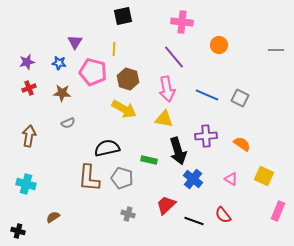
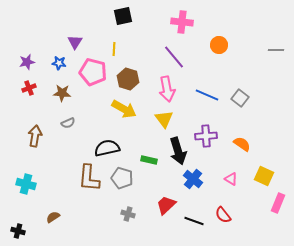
gray square: rotated 12 degrees clockwise
yellow triangle: rotated 42 degrees clockwise
brown arrow: moved 6 px right
pink rectangle: moved 8 px up
